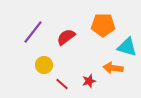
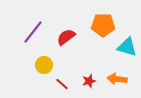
orange arrow: moved 4 px right, 11 px down
